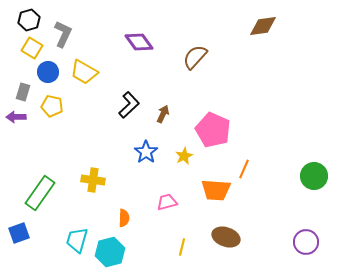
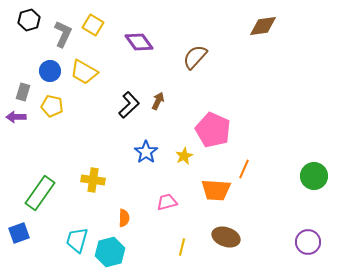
yellow square: moved 61 px right, 23 px up
blue circle: moved 2 px right, 1 px up
brown arrow: moved 5 px left, 13 px up
purple circle: moved 2 px right
